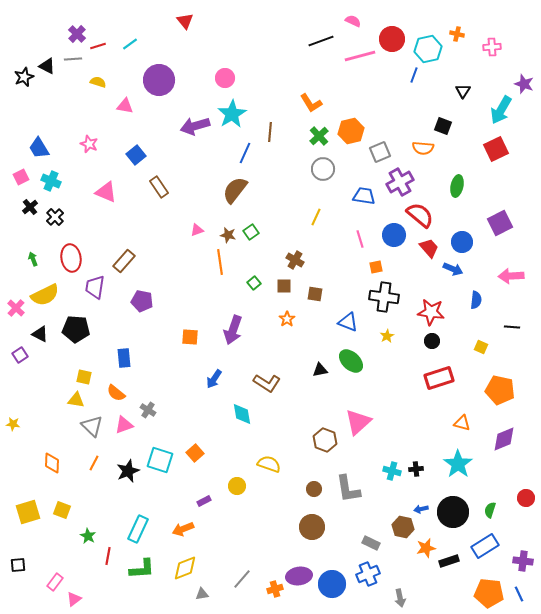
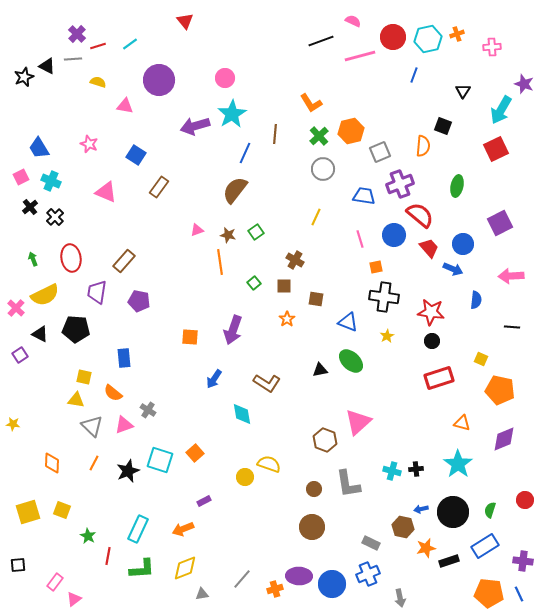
orange cross at (457, 34): rotated 32 degrees counterclockwise
red circle at (392, 39): moved 1 px right, 2 px up
cyan hexagon at (428, 49): moved 10 px up
brown line at (270, 132): moved 5 px right, 2 px down
orange semicircle at (423, 148): moved 2 px up; rotated 90 degrees counterclockwise
blue square at (136, 155): rotated 18 degrees counterclockwise
purple cross at (400, 182): moved 2 px down; rotated 8 degrees clockwise
brown rectangle at (159, 187): rotated 70 degrees clockwise
green square at (251, 232): moved 5 px right
blue circle at (462, 242): moved 1 px right, 2 px down
purple trapezoid at (95, 287): moved 2 px right, 5 px down
brown square at (315, 294): moved 1 px right, 5 px down
purple pentagon at (142, 301): moved 3 px left
yellow square at (481, 347): moved 12 px down
orange semicircle at (116, 393): moved 3 px left
yellow circle at (237, 486): moved 8 px right, 9 px up
gray L-shape at (348, 489): moved 5 px up
red circle at (526, 498): moved 1 px left, 2 px down
purple ellipse at (299, 576): rotated 10 degrees clockwise
